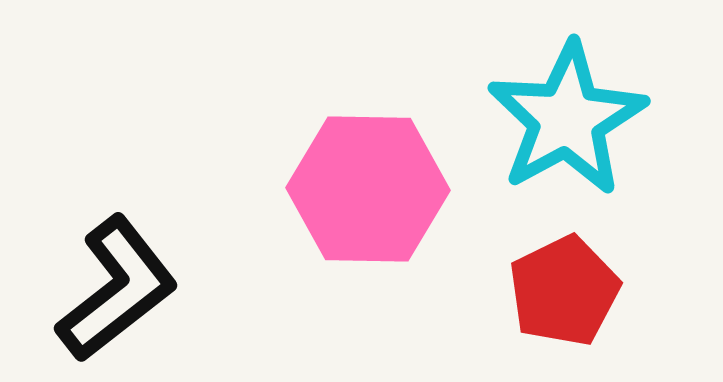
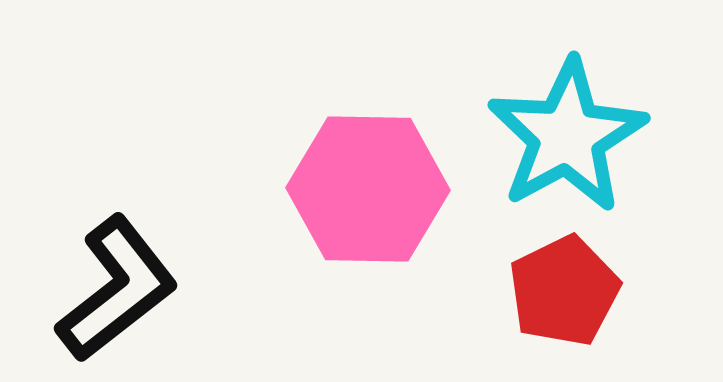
cyan star: moved 17 px down
